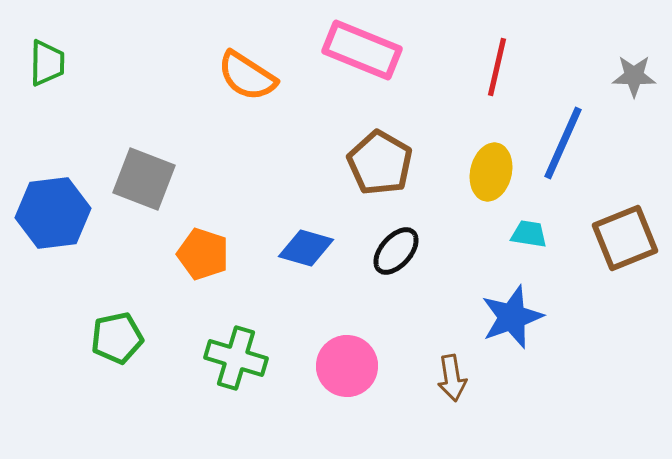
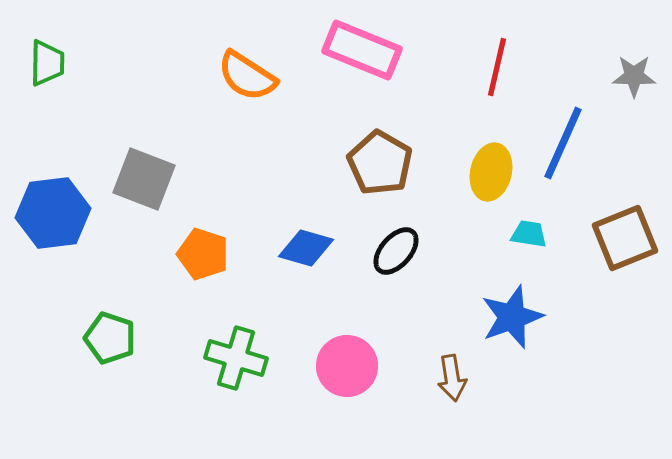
green pentagon: moved 7 px left; rotated 30 degrees clockwise
